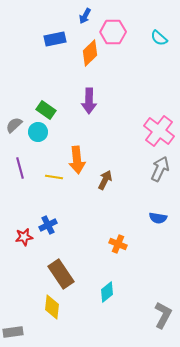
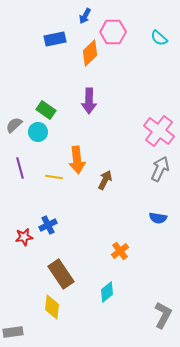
orange cross: moved 2 px right, 7 px down; rotated 30 degrees clockwise
